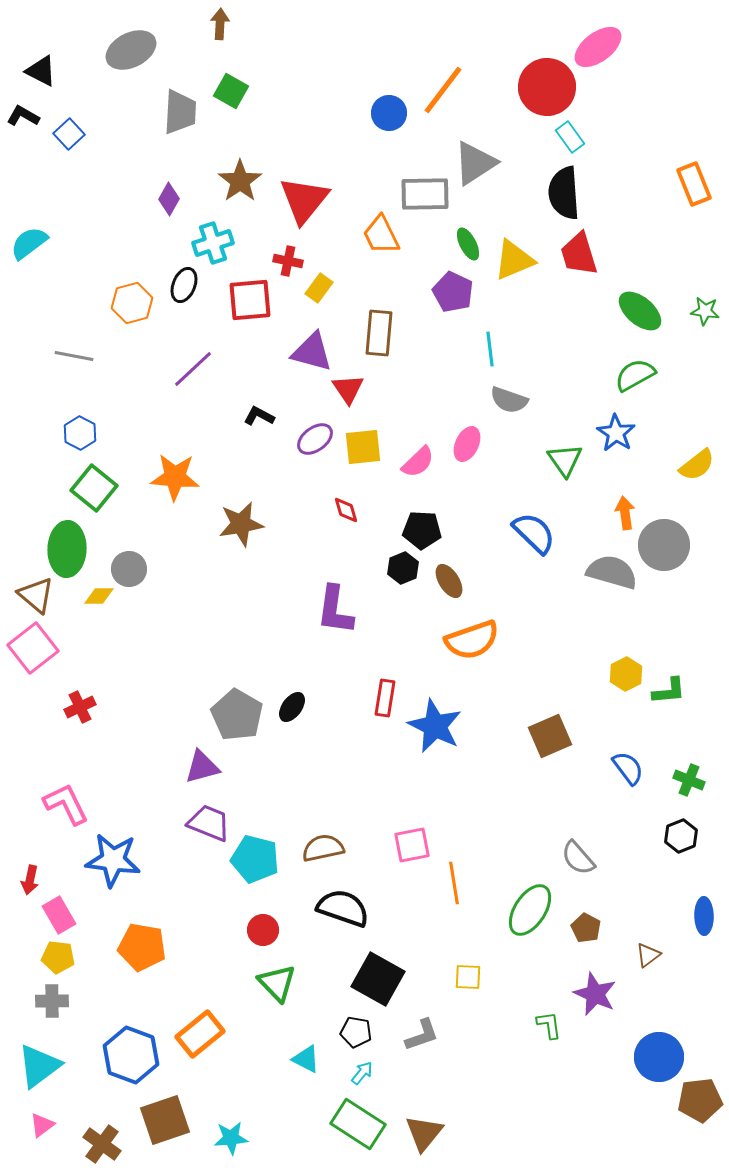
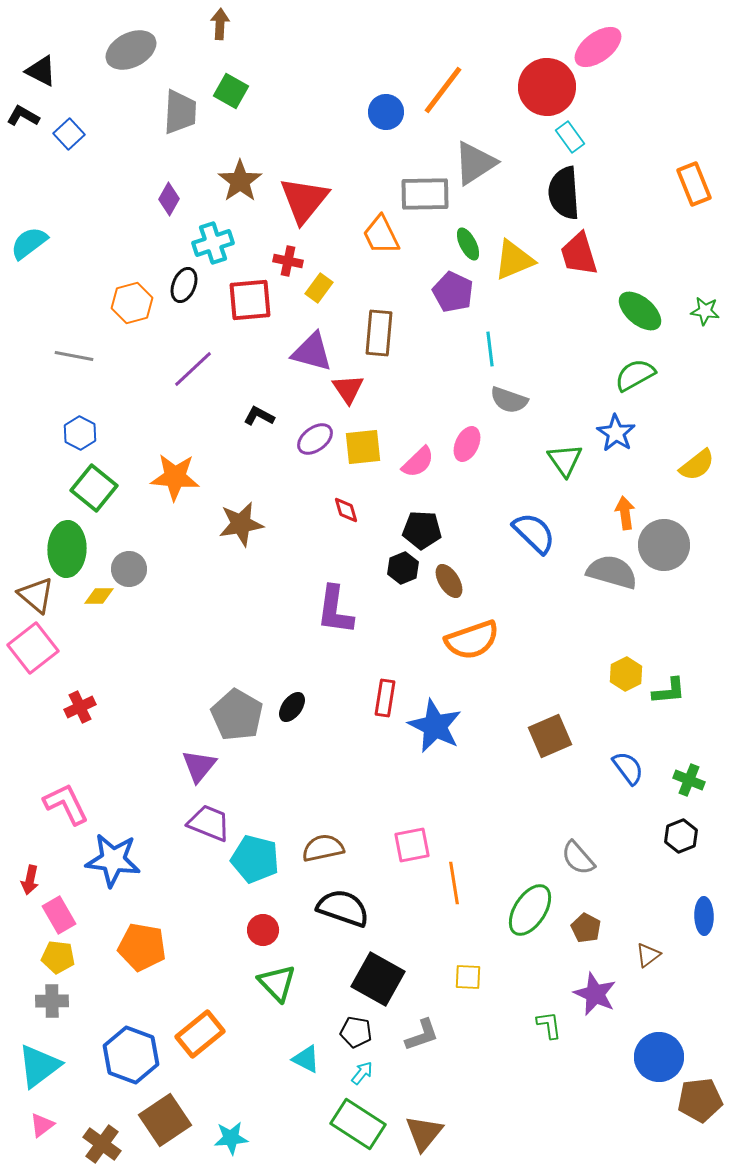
blue circle at (389, 113): moved 3 px left, 1 px up
purple triangle at (202, 767): moved 3 px left, 1 px up; rotated 36 degrees counterclockwise
brown square at (165, 1120): rotated 15 degrees counterclockwise
